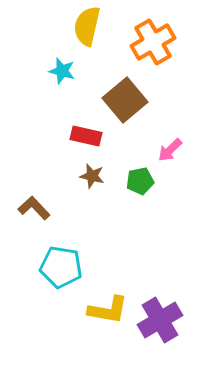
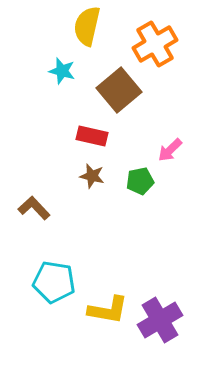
orange cross: moved 2 px right, 2 px down
brown square: moved 6 px left, 10 px up
red rectangle: moved 6 px right
cyan pentagon: moved 7 px left, 15 px down
